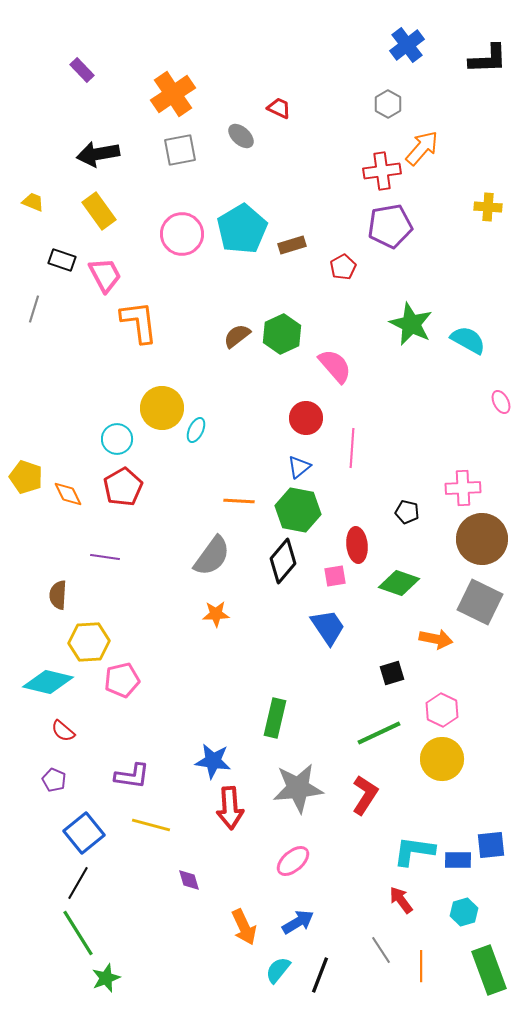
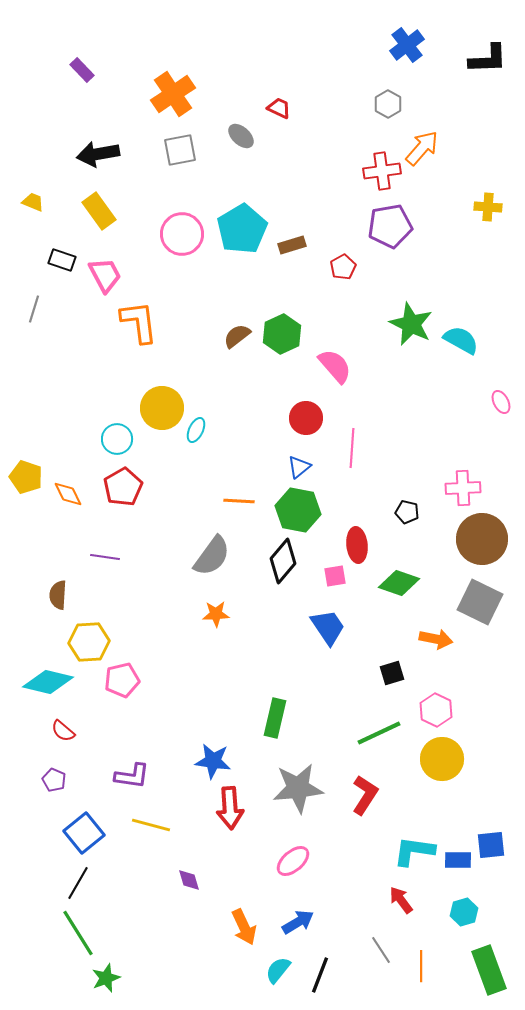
cyan semicircle at (468, 340): moved 7 px left
pink hexagon at (442, 710): moved 6 px left
